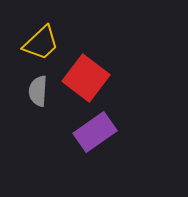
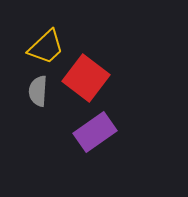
yellow trapezoid: moved 5 px right, 4 px down
